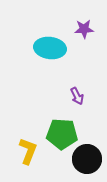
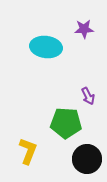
cyan ellipse: moved 4 px left, 1 px up
purple arrow: moved 11 px right
green pentagon: moved 4 px right, 11 px up
